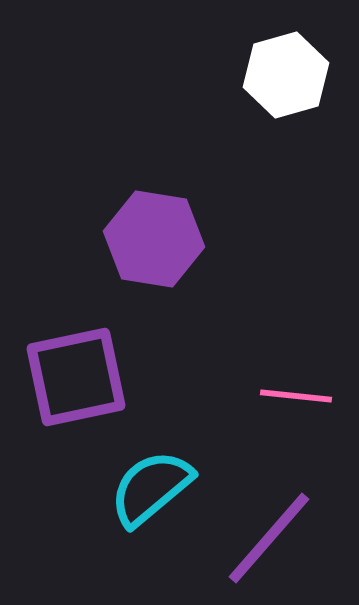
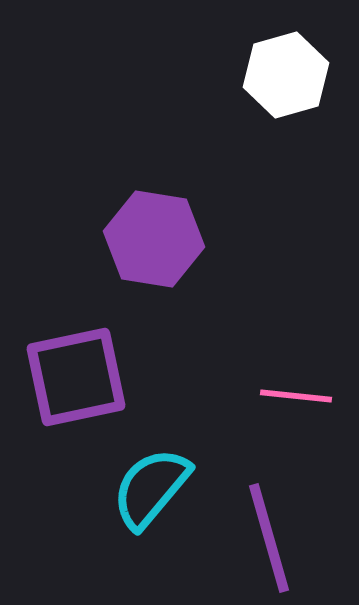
cyan semicircle: rotated 10 degrees counterclockwise
purple line: rotated 57 degrees counterclockwise
